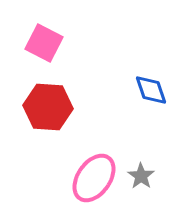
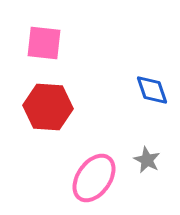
pink square: rotated 21 degrees counterclockwise
blue diamond: moved 1 px right
gray star: moved 6 px right, 16 px up; rotated 8 degrees counterclockwise
